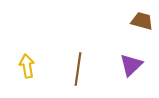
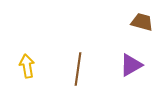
brown trapezoid: moved 1 px down
purple triangle: rotated 15 degrees clockwise
